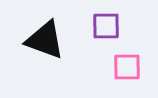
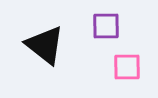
black triangle: moved 5 px down; rotated 18 degrees clockwise
